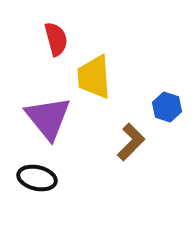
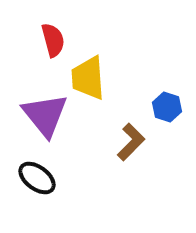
red semicircle: moved 3 px left, 1 px down
yellow trapezoid: moved 6 px left, 1 px down
purple triangle: moved 3 px left, 3 px up
black ellipse: rotated 24 degrees clockwise
